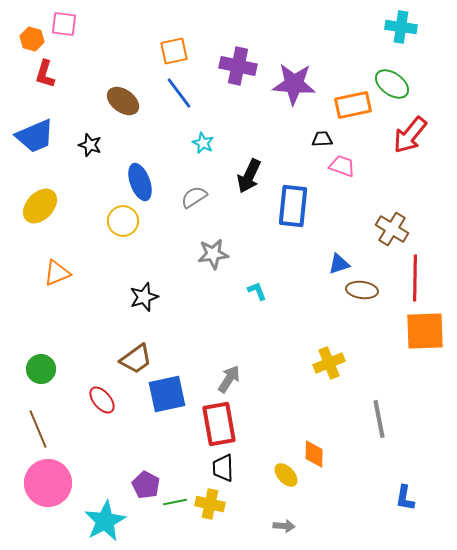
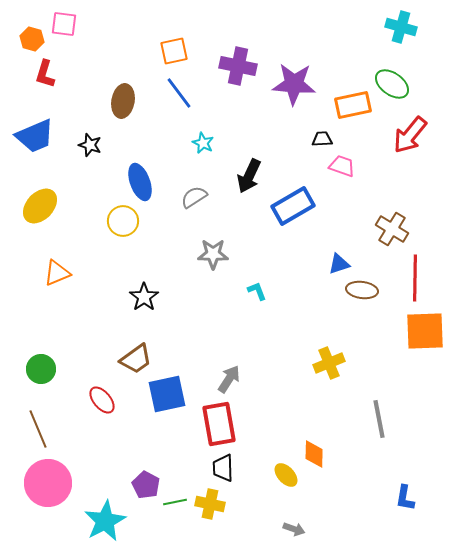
cyan cross at (401, 27): rotated 8 degrees clockwise
brown ellipse at (123, 101): rotated 64 degrees clockwise
blue rectangle at (293, 206): rotated 54 degrees clockwise
gray star at (213, 254): rotated 8 degrees clockwise
black star at (144, 297): rotated 16 degrees counterclockwise
gray arrow at (284, 526): moved 10 px right, 3 px down; rotated 15 degrees clockwise
